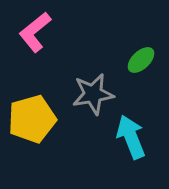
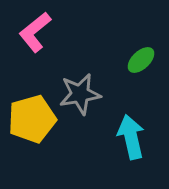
gray star: moved 13 px left
cyan arrow: rotated 9 degrees clockwise
